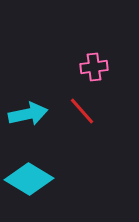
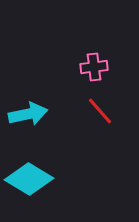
red line: moved 18 px right
